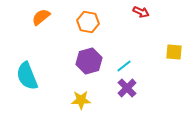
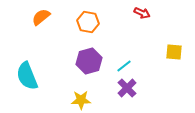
red arrow: moved 1 px right, 1 px down
